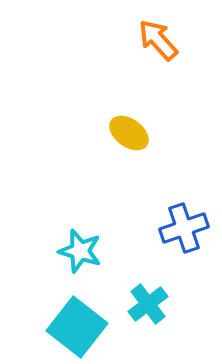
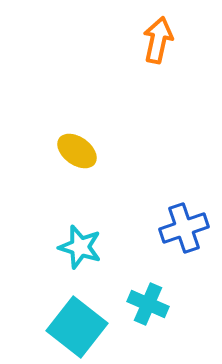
orange arrow: rotated 54 degrees clockwise
yellow ellipse: moved 52 px left, 18 px down
cyan star: moved 4 px up
cyan cross: rotated 30 degrees counterclockwise
